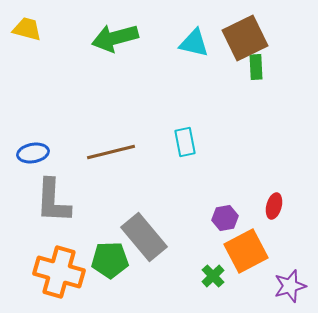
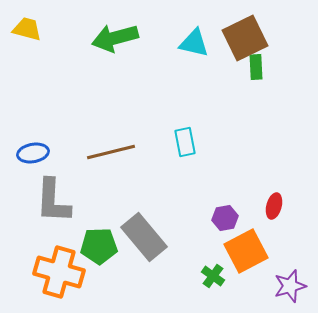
green pentagon: moved 11 px left, 14 px up
green cross: rotated 10 degrees counterclockwise
